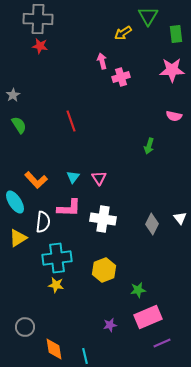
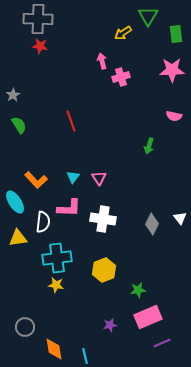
yellow triangle: rotated 24 degrees clockwise
